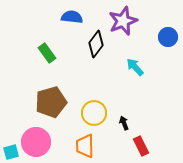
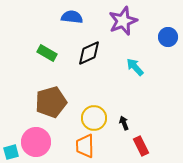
black diamond: moved 7 px left, 9 px down; rotated 28 degrees clockwise
green rectangle: rotated 24 degrees counterclockwise
yellow circle: moved 5 px down
